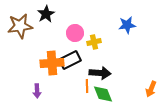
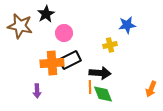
brown star: rotated 20 degrees clockwise
pink circle: moved 11 px left
yellow cross: moved 16 px right, 3 px down
orange line: moved 3 px right, 1 px down
